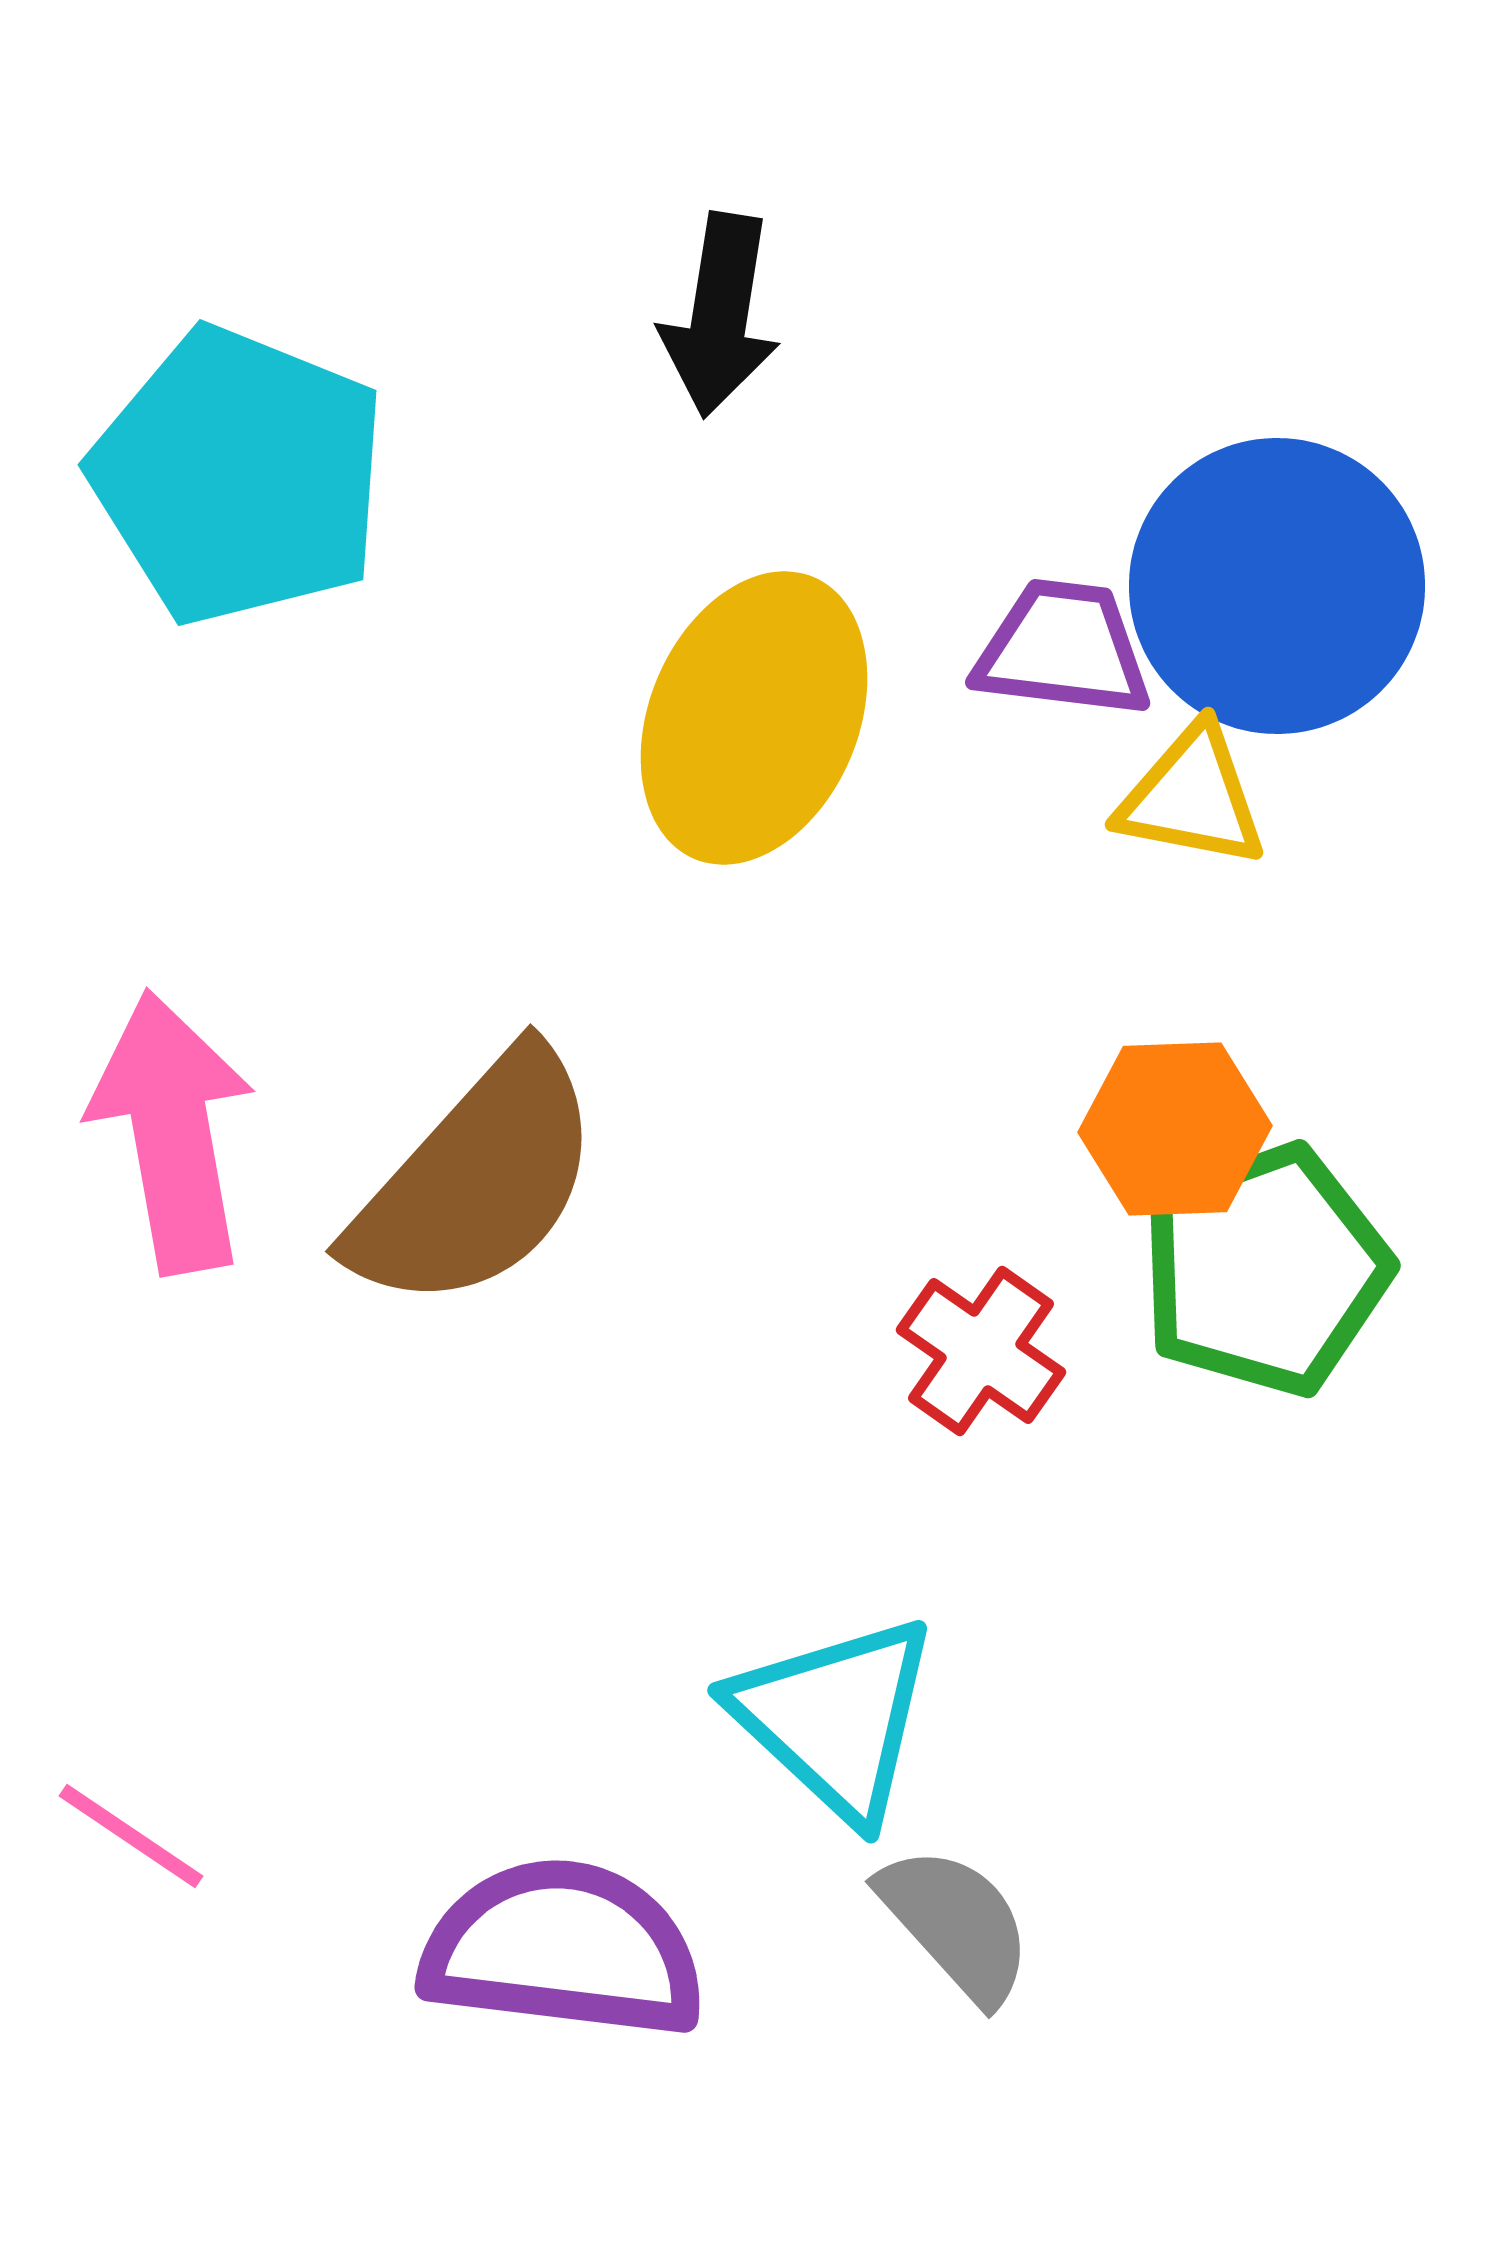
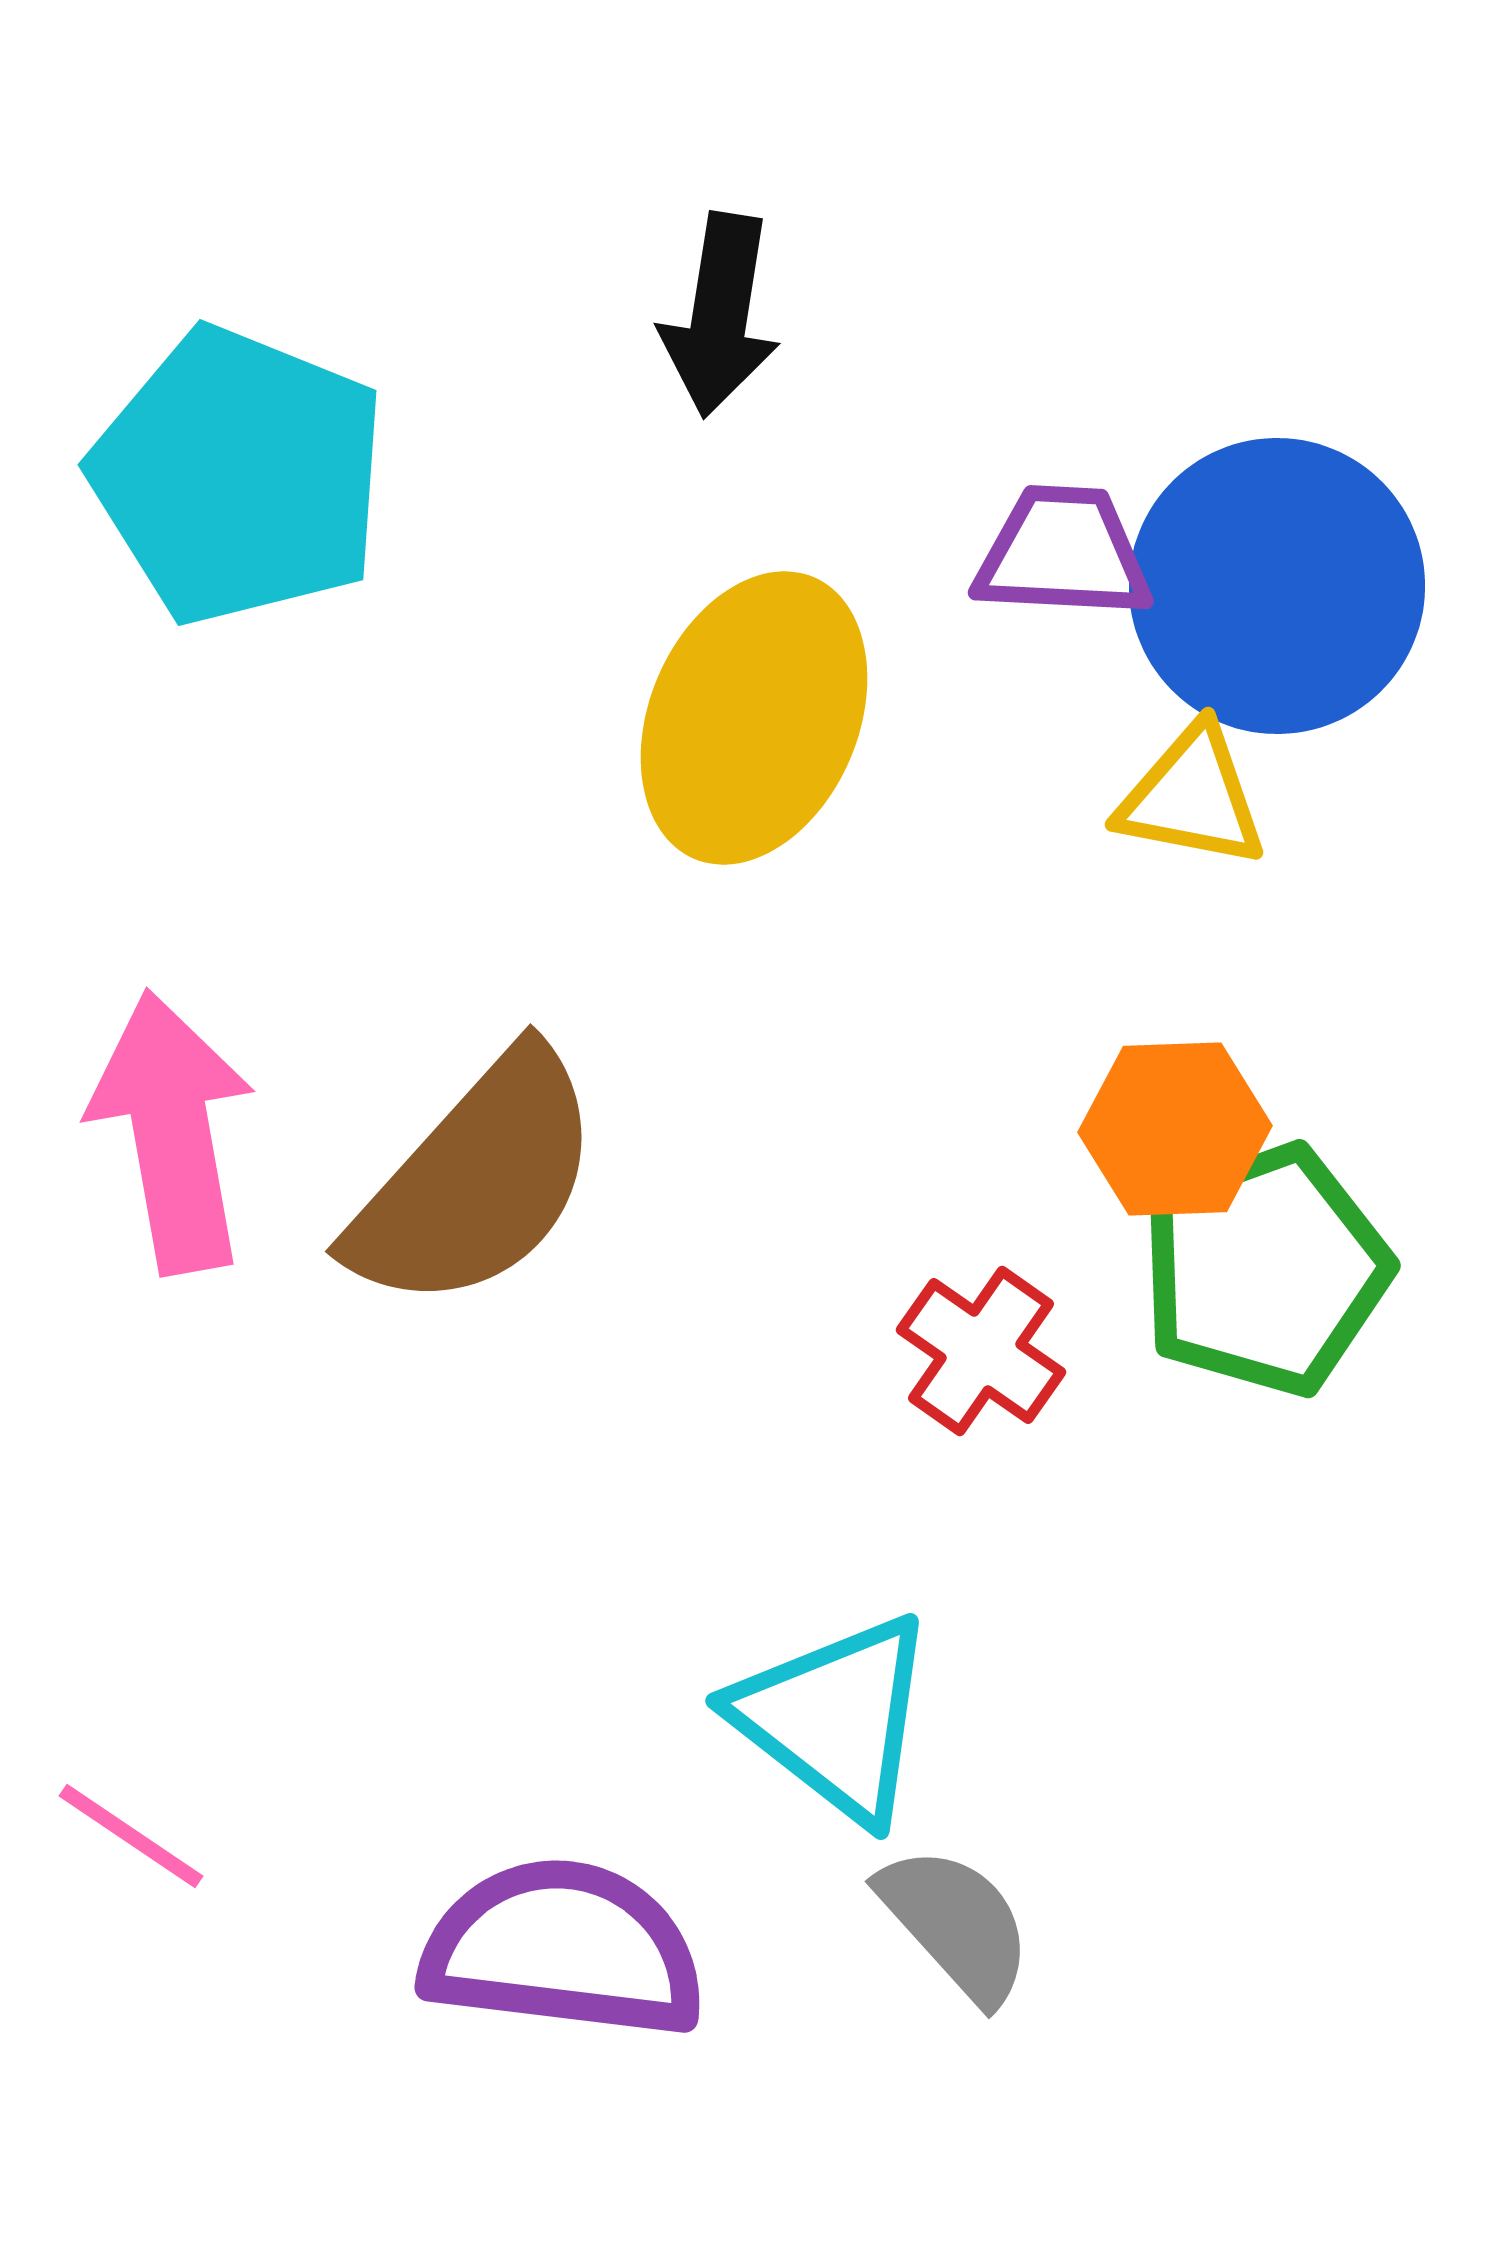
purple trapezoid: moved 96 px up; rotated 4 degrees counterclockwise
cyan triangle: rotated 5 degrees counterclockwise
